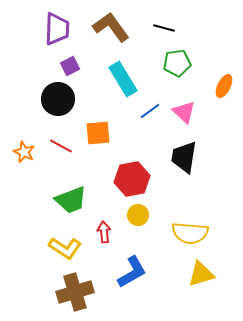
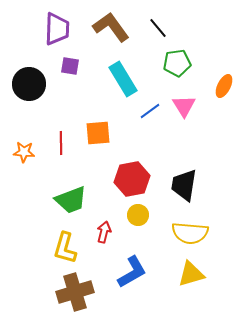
black line: moved 6 px left; rotated 35 degrees clockwise
purple square: rotated 36 degrees clockwise
black circle: moved 29 px left, 15 px up
pink triangle: moved 6 px up; rotated 15 degrees clockwise
red line: moved 3 px up; rotated 60 degrees clockwise
orange star: rotated 20 degrees counterclockwise
black trapezoid: moved 28 px down
red arrow: rotated 20 degrees clockwise
yellow L-shape: rotated 72 degrees clockwise
yellow triangle: moved 10 px left
